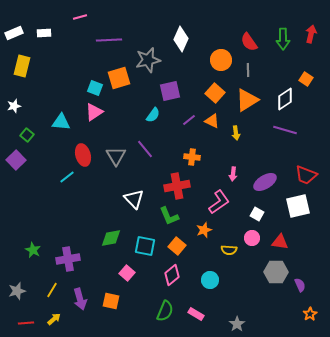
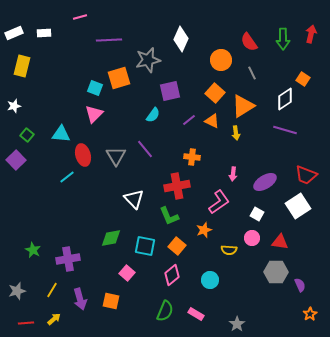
gray line at (248, 70): moved 4 px right, 3 px down; rotated 24 degrees counterclockwise
orange square at (306, 79): moved 3 px left
orange triangle at (247, 100): moved 4 px left, 6 px down
pink triangle at (94, 112): moved 2 px down; rotated 12 degrees counterclockwise
cyan triangle at (61, 122): moved 12 px down
white square at (298, 206): rotated 20 degrees counterclockwise
